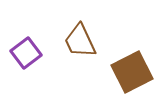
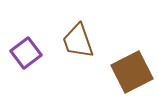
brown trapezoid: moved 2 px left; rotated 6 degrees clockwise
